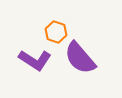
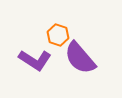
orange hexagon: moved 2 px right, 3 px down
